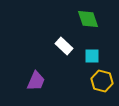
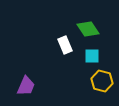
green diamond: moved 10 px down; rotated 15 degrees counterclockwise
white rectangle: moved 1 px right, 1 px up; rotated 24 degrees clockwise
purple trapezoid: moved 10 px left, 5 px down
